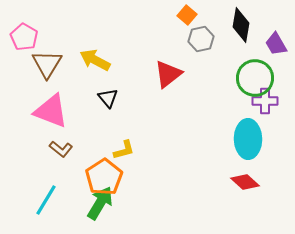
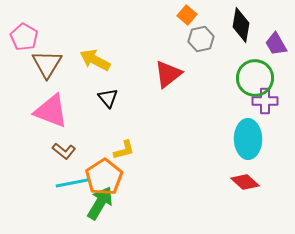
brown L-shape: moved 3 px right, 2 px down
cyan line: moved 26 px right, 17 px up; rotated 48 degrees clockwise
